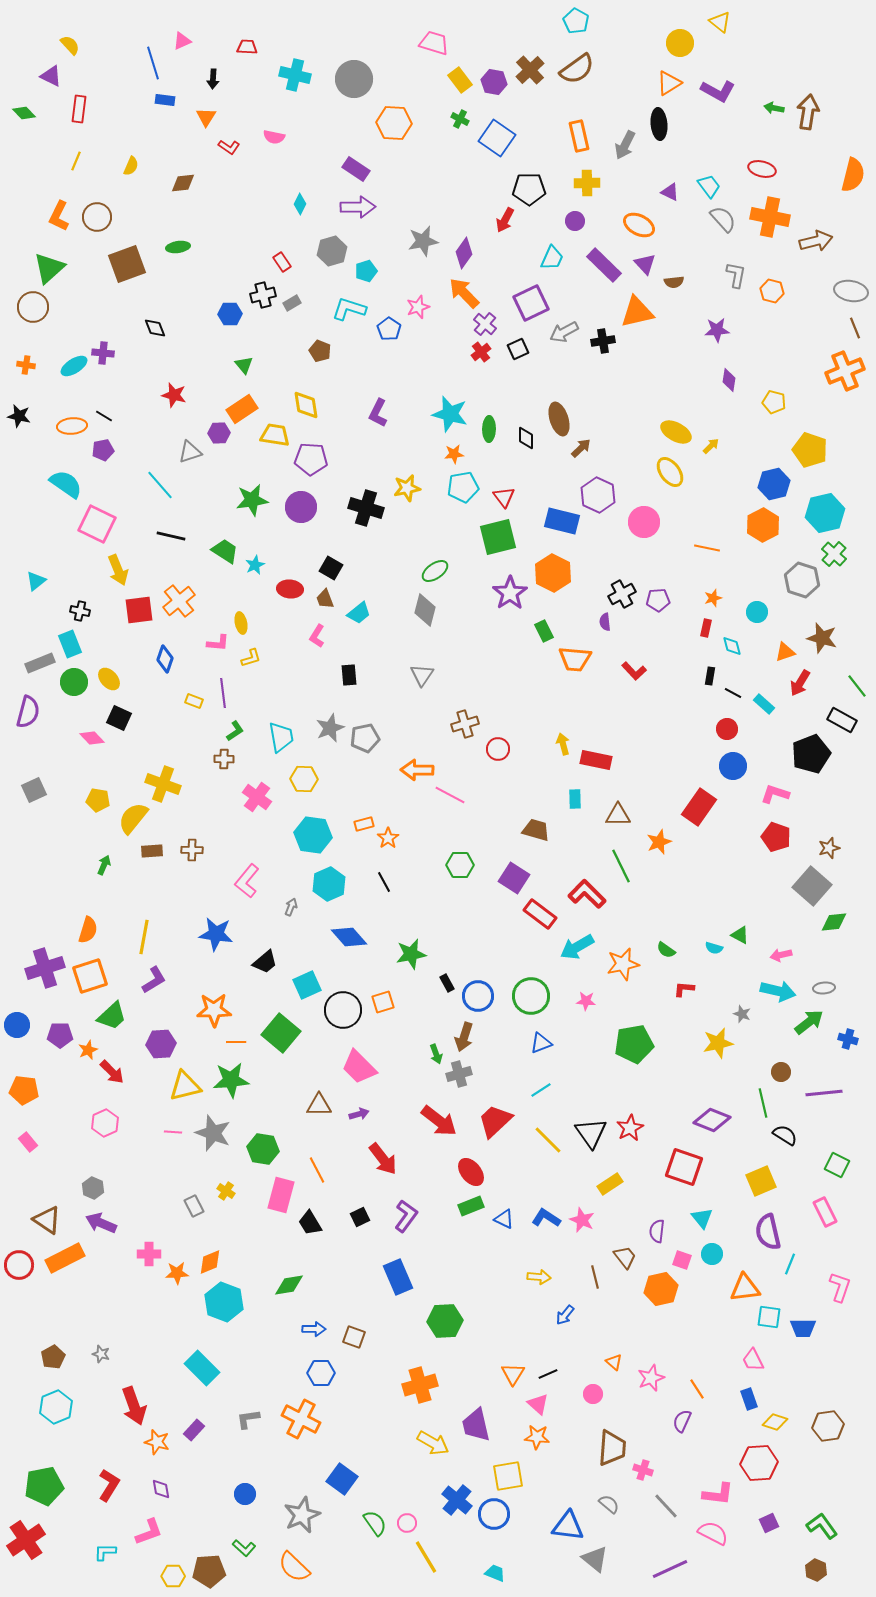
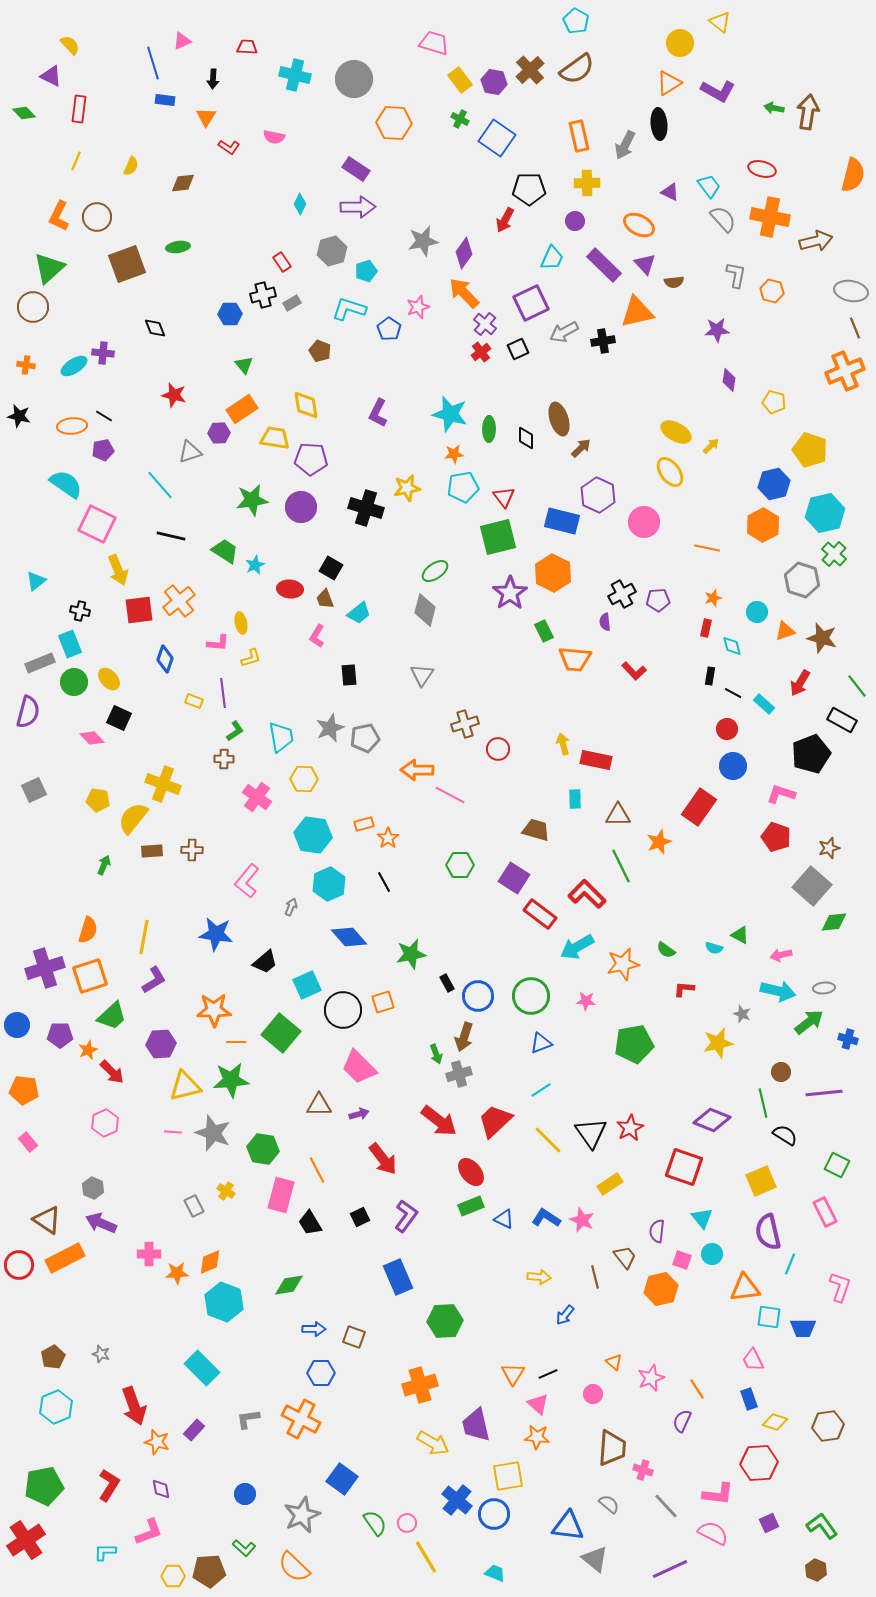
yellow trapezoid at (275, 435): moved 3 px down
orange triangle at (785, 652): moved 21 px up
pink L-shape at (775, 794): moved 6 px right
